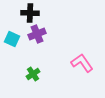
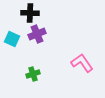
green cross: rotated 16 degrees clockwise
